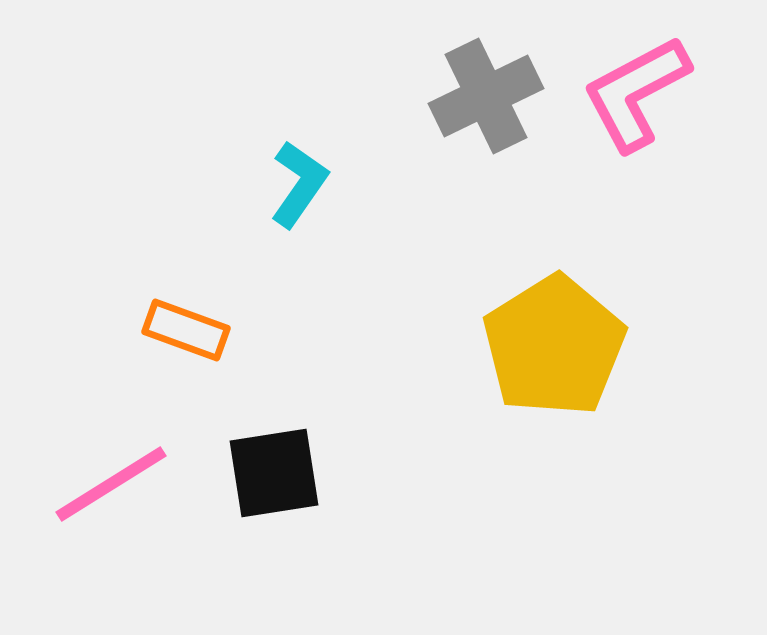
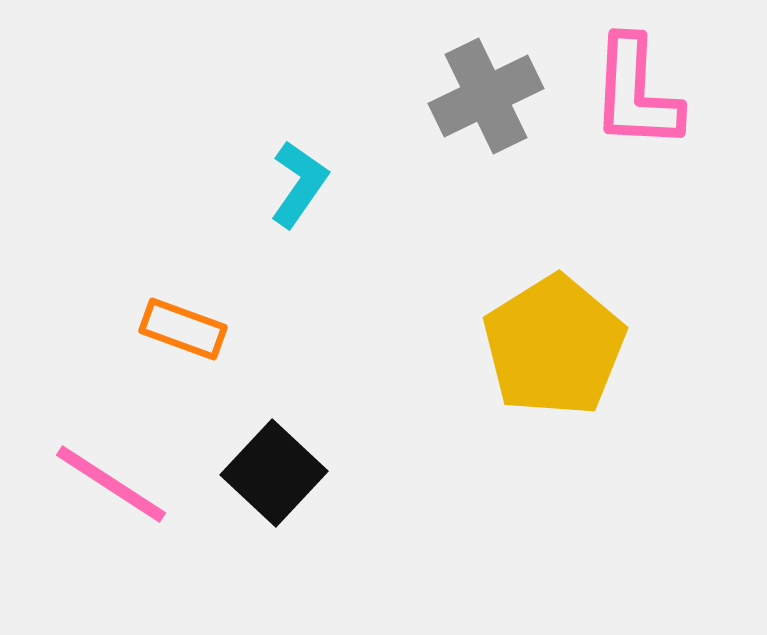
pink L-shape: rotated 59 degrees counterclockwise
orange rectangle: moved 3 px left, 1 px up
black square: rotated 38 degrees counterclockwise
pink line: rotated 65 degrees clockwise
